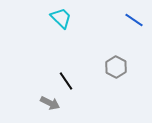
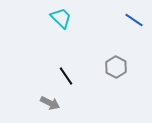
black line: moved 5 px up
